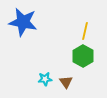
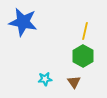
brown triangle: moved 8 px right
